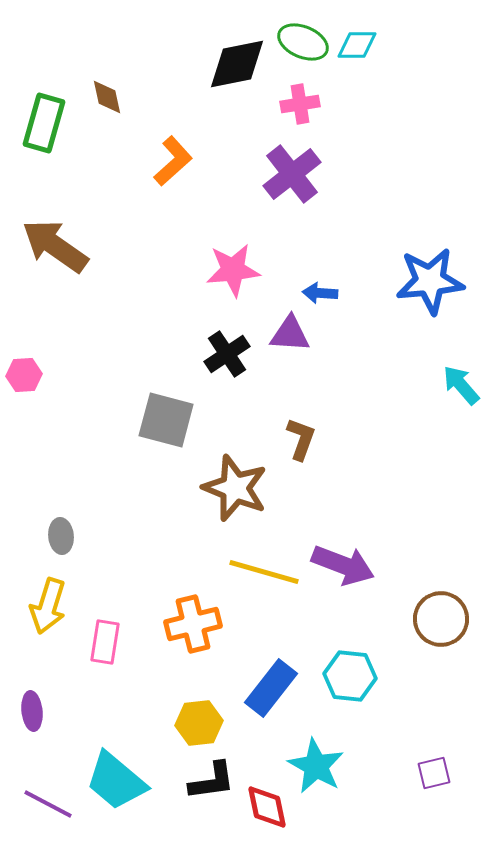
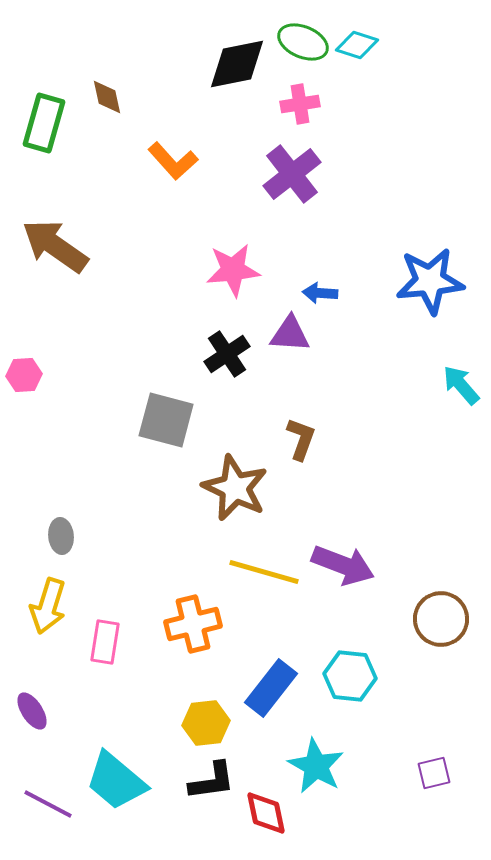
cyan diamond: rotated 18 degrees clockwise
orange L-shape: rotated 90 degrees clockwise
brown star: rotated 4 degrees clockwise
purple ellipse: rotated 27 degrees counterclockwise
yellow hexagon: moved 7 px right
red diamond: moved 1 px left, 6 px down
